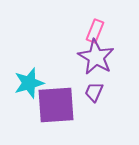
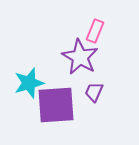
purple star: moved 16 px left
